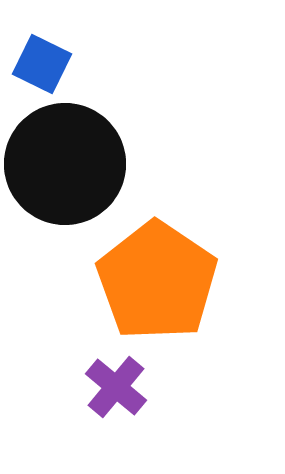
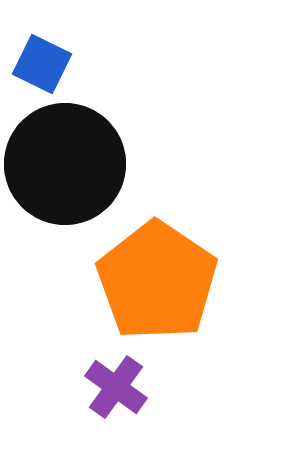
purple cross: rotated 4 degrees counterclockwise
